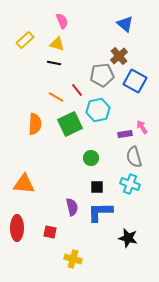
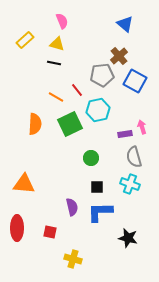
pink arrow: rotated 16 degrees clockwise
